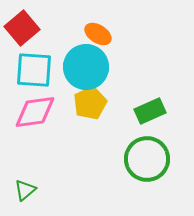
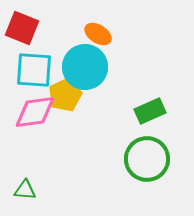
red square: rotated 28 degrees counterclockwise
cyan circle: moved 1 px left
yellow pentagon: moved 25 px left, 8 px up
green triangle: rotated 45 degrees clockwise
